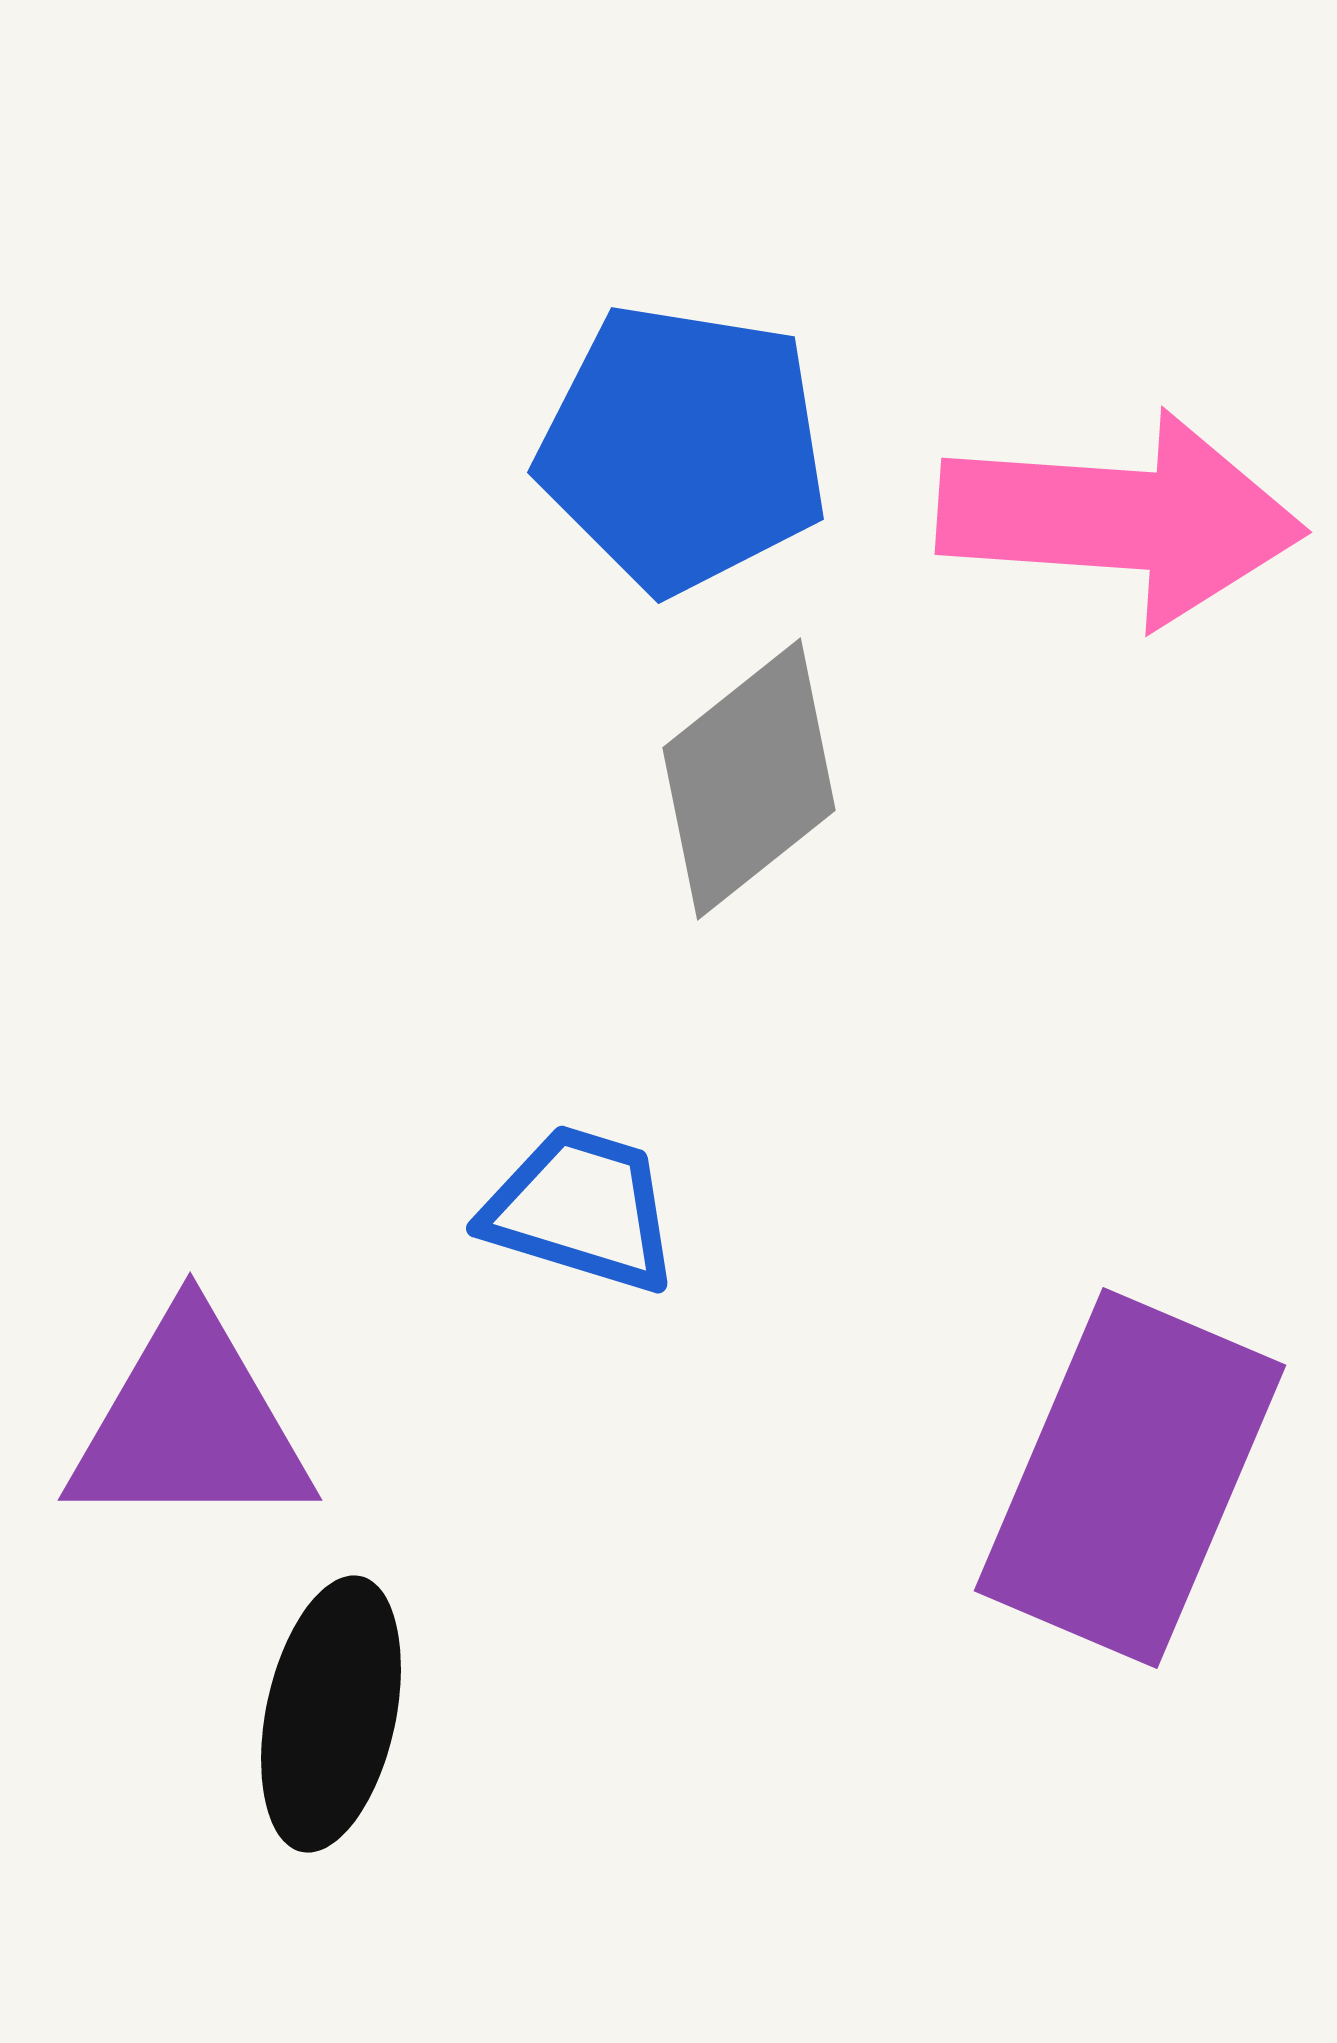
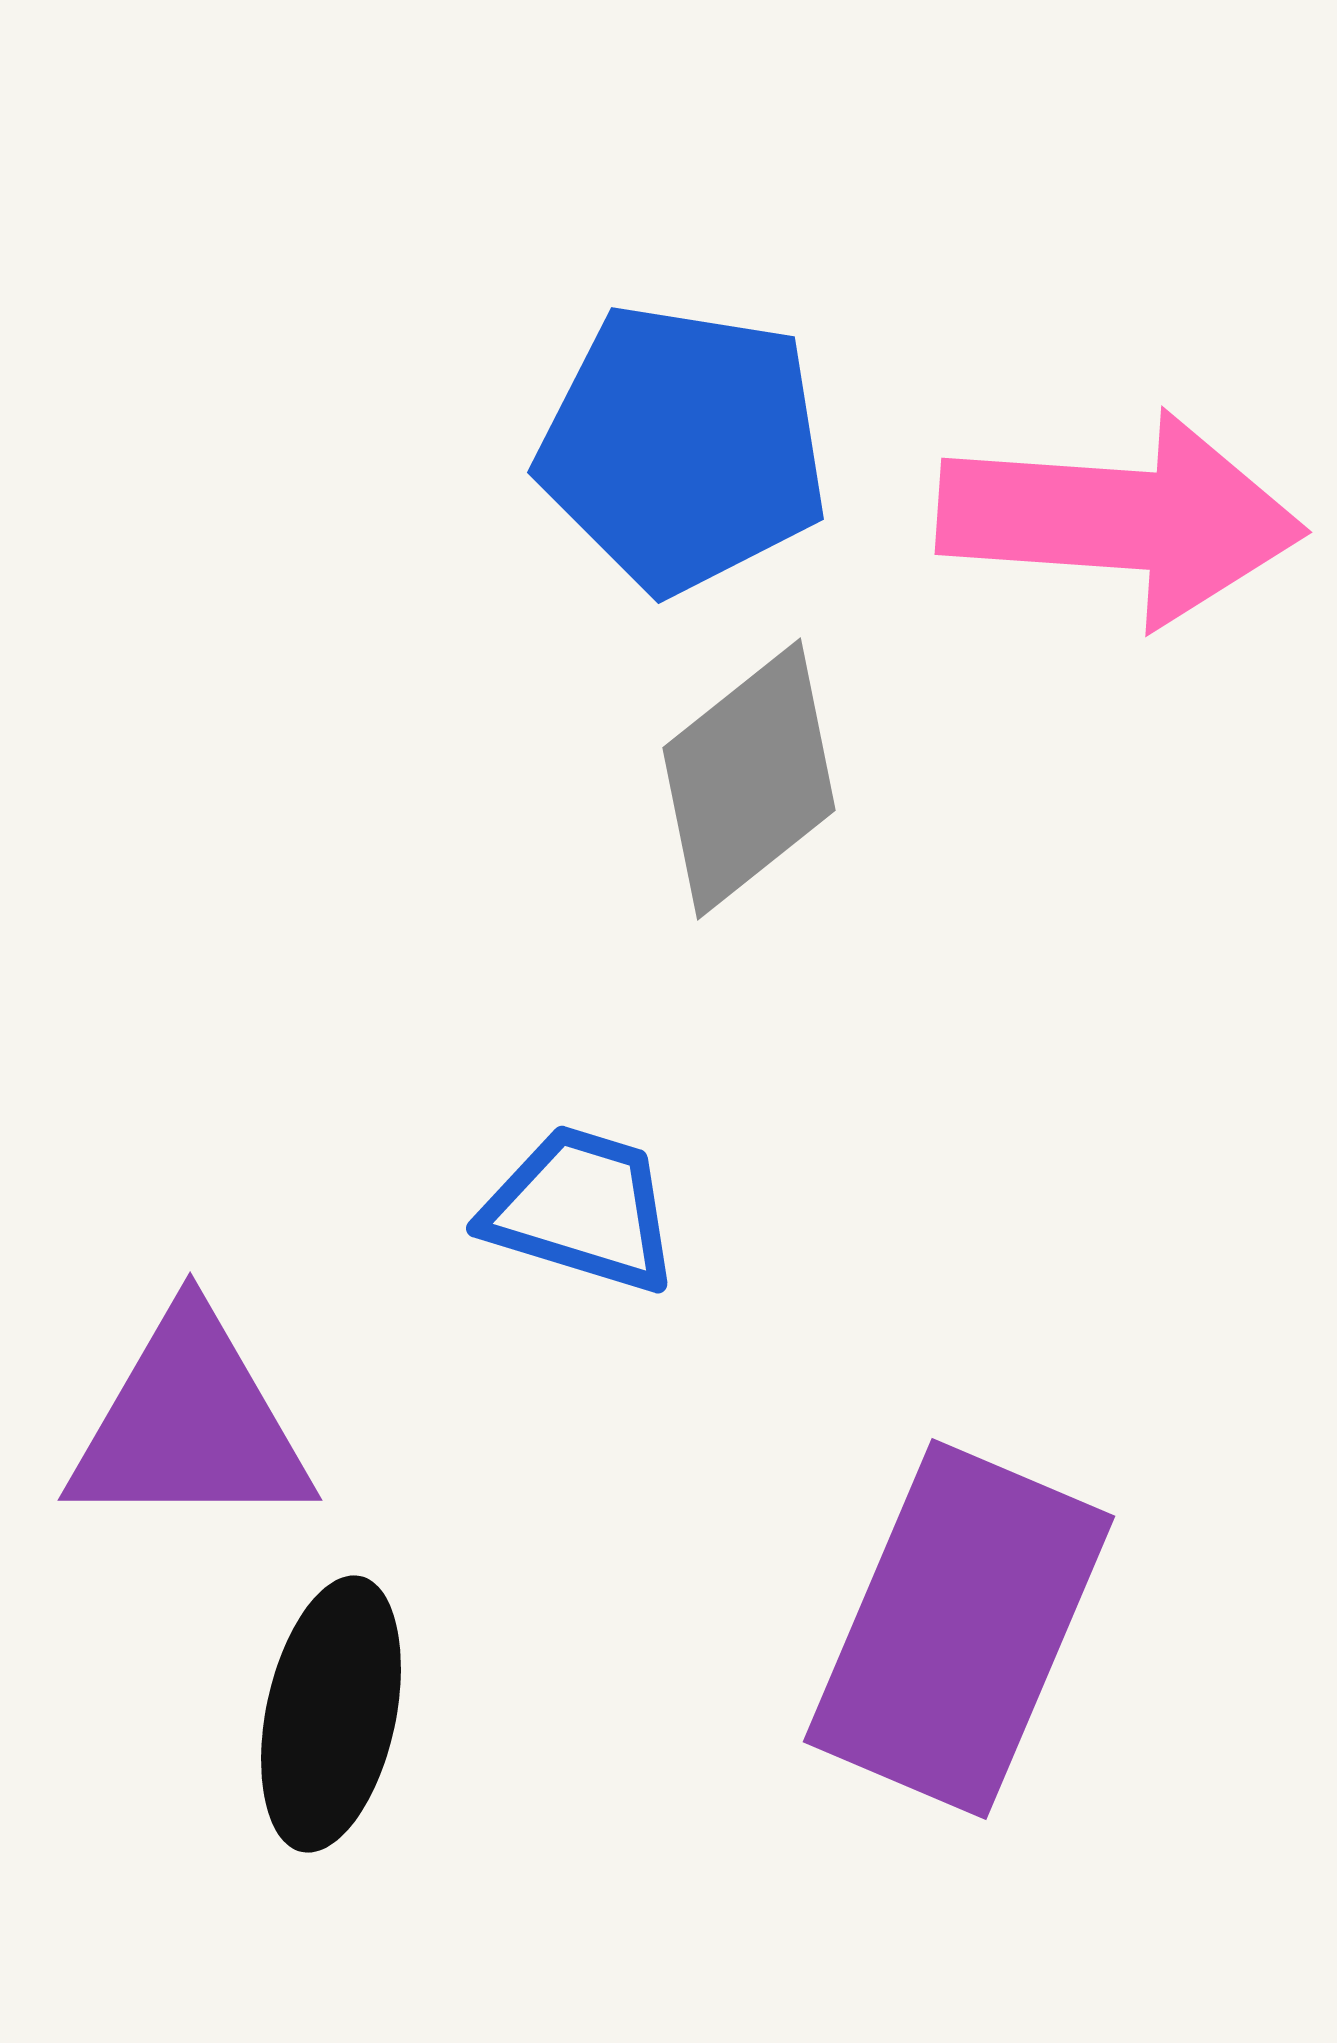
purple rectangle: moved 171 px left, 151 px down
